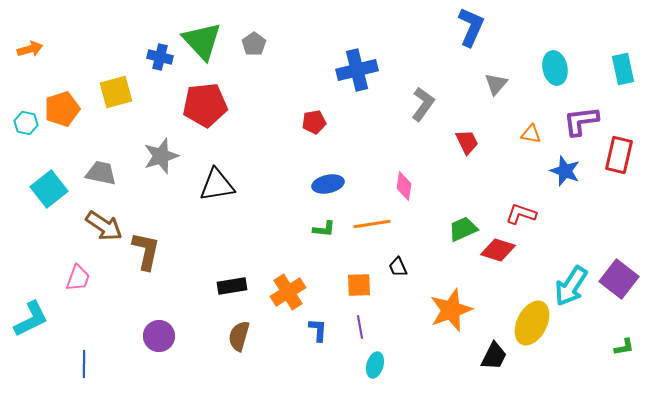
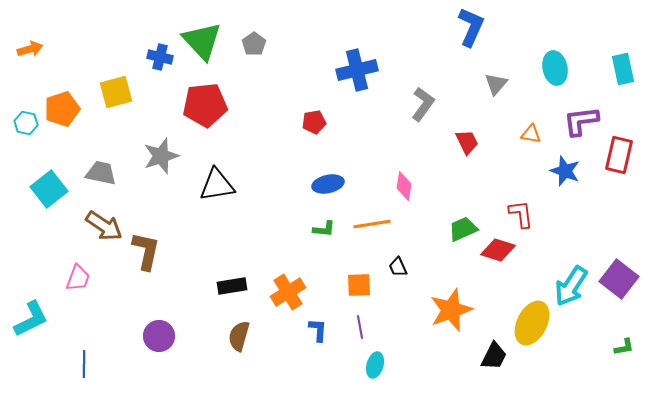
red L-shape at (521, 214): rotated 64 degrees clockwise
